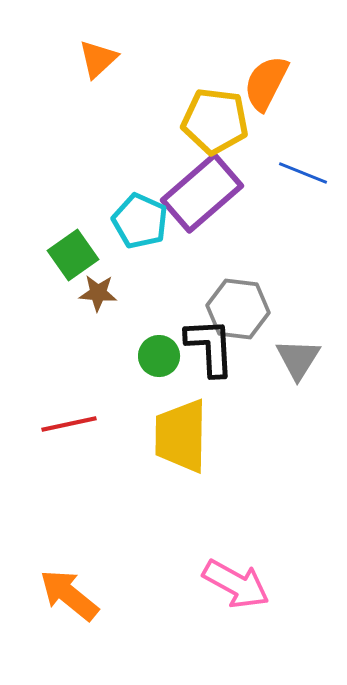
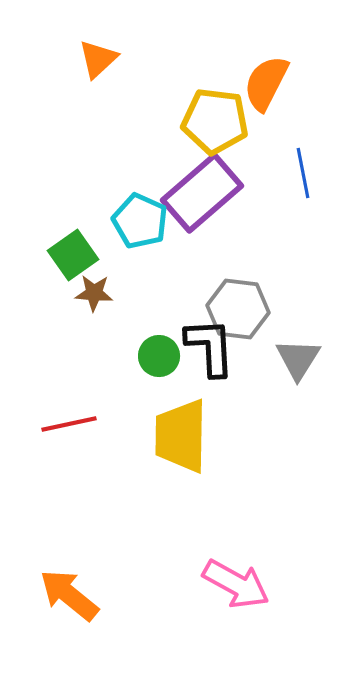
blue line: rotated 57 degrees clockwise
brown star: moved 4 px left
